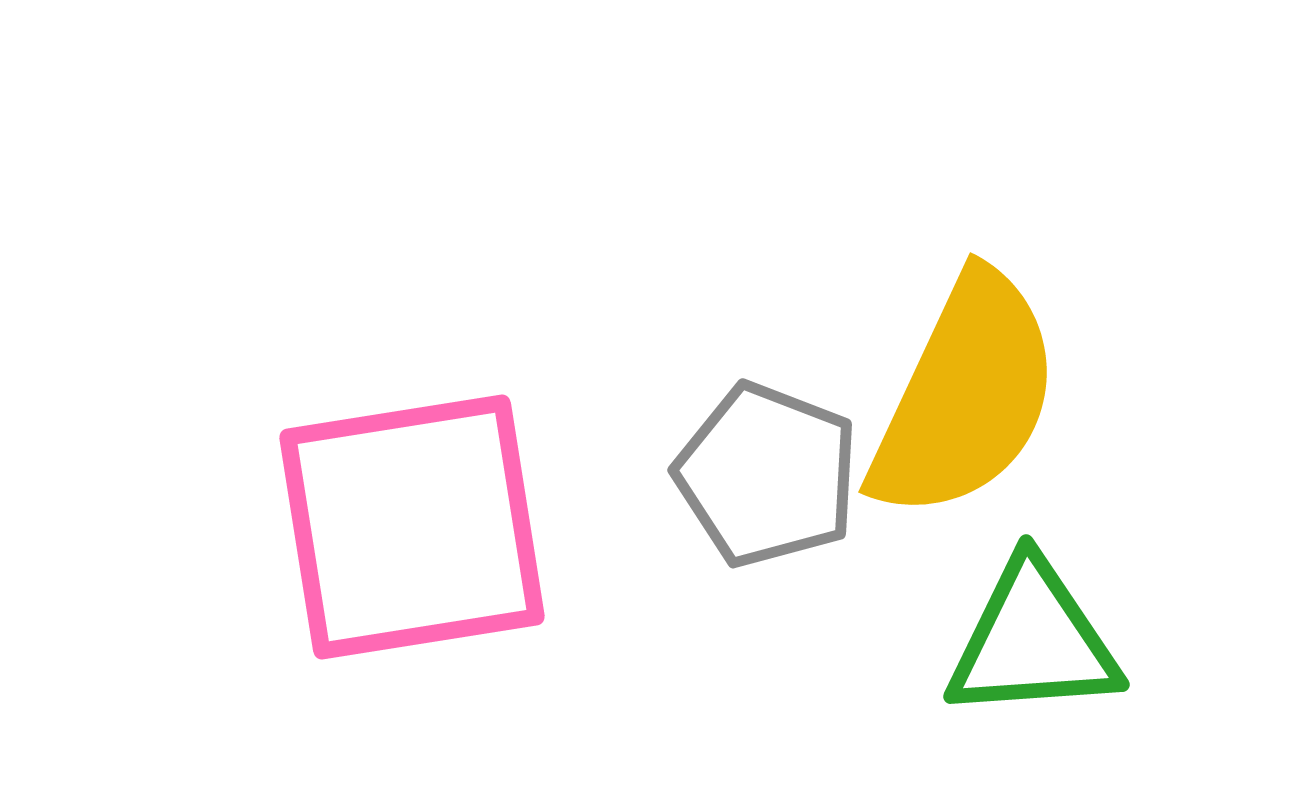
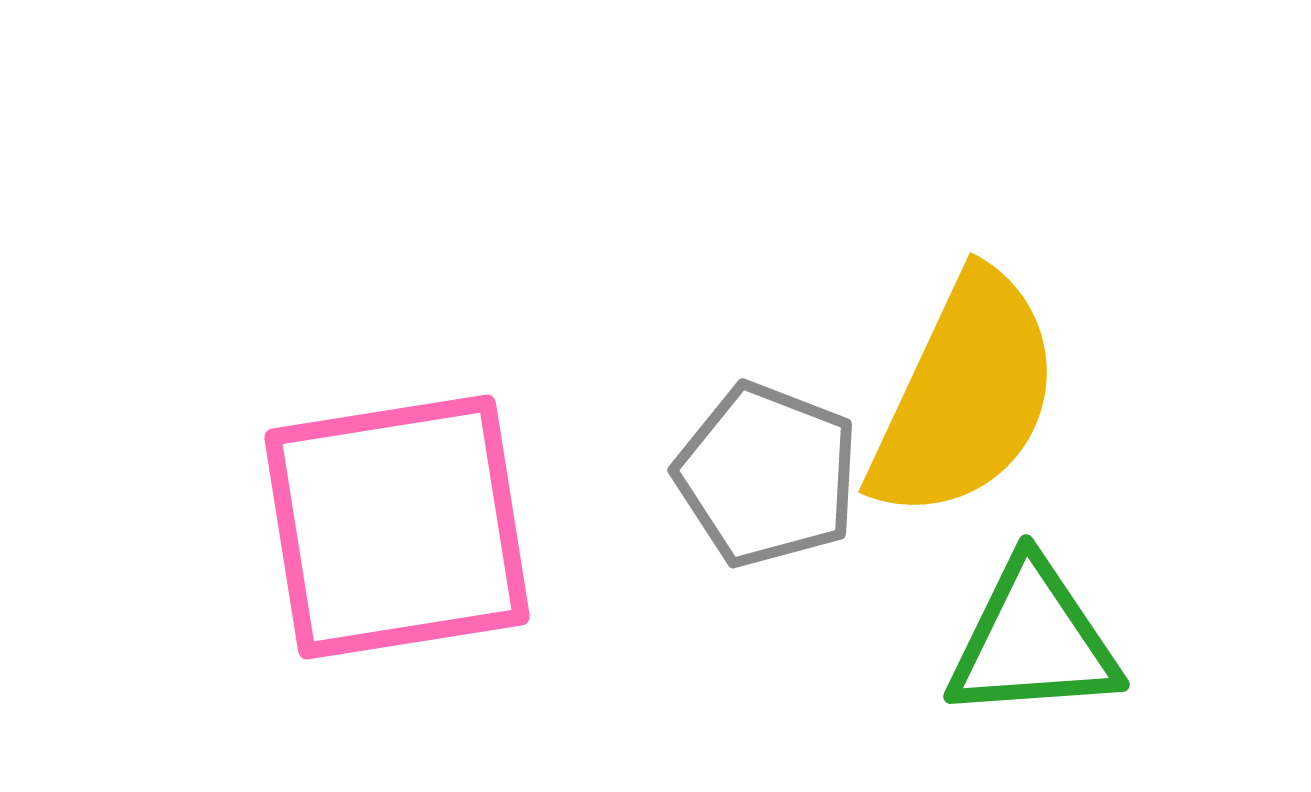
pink square: moved 15 px left
